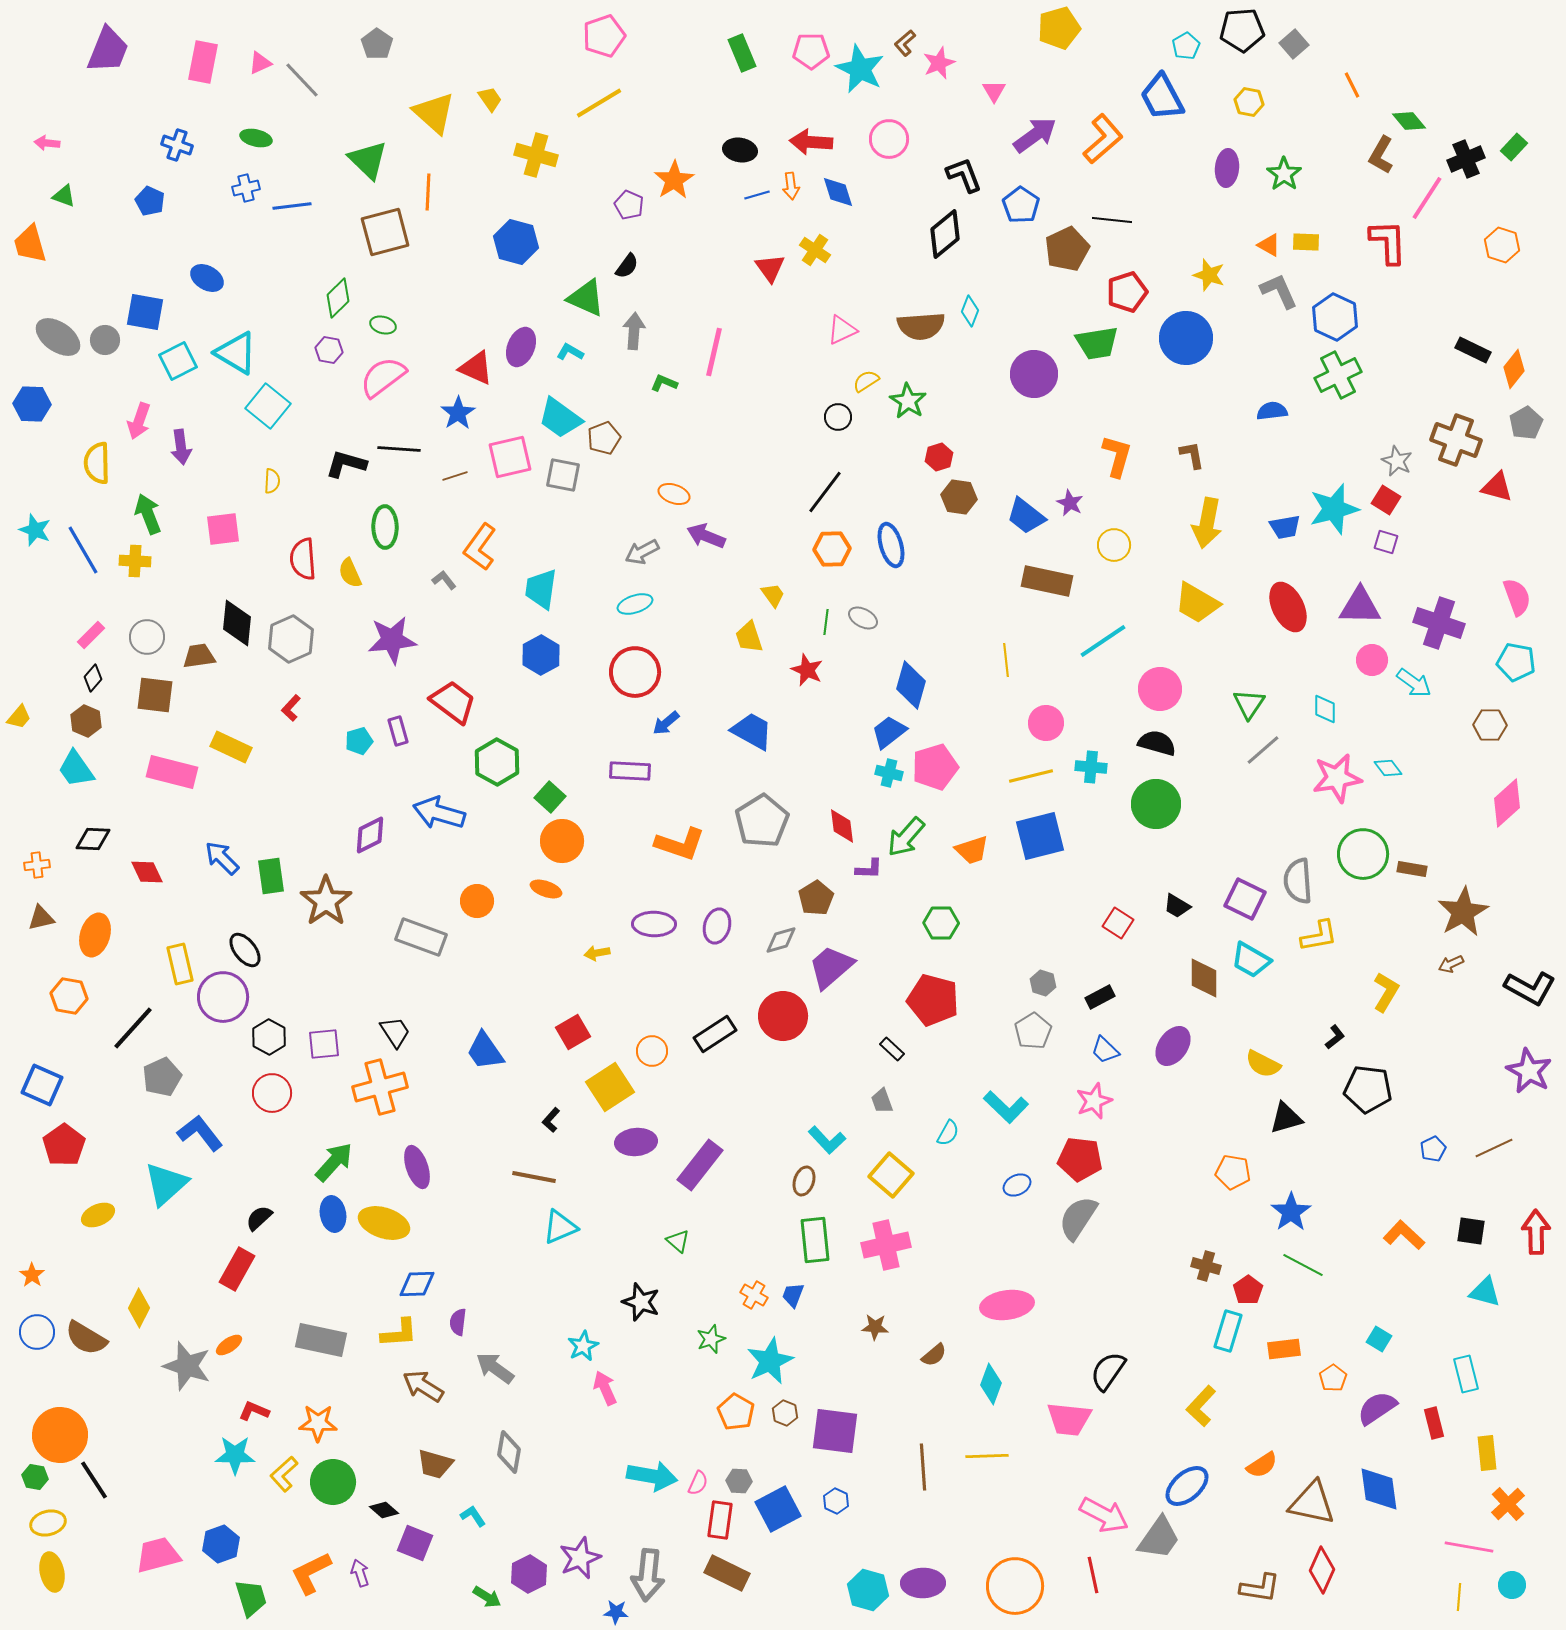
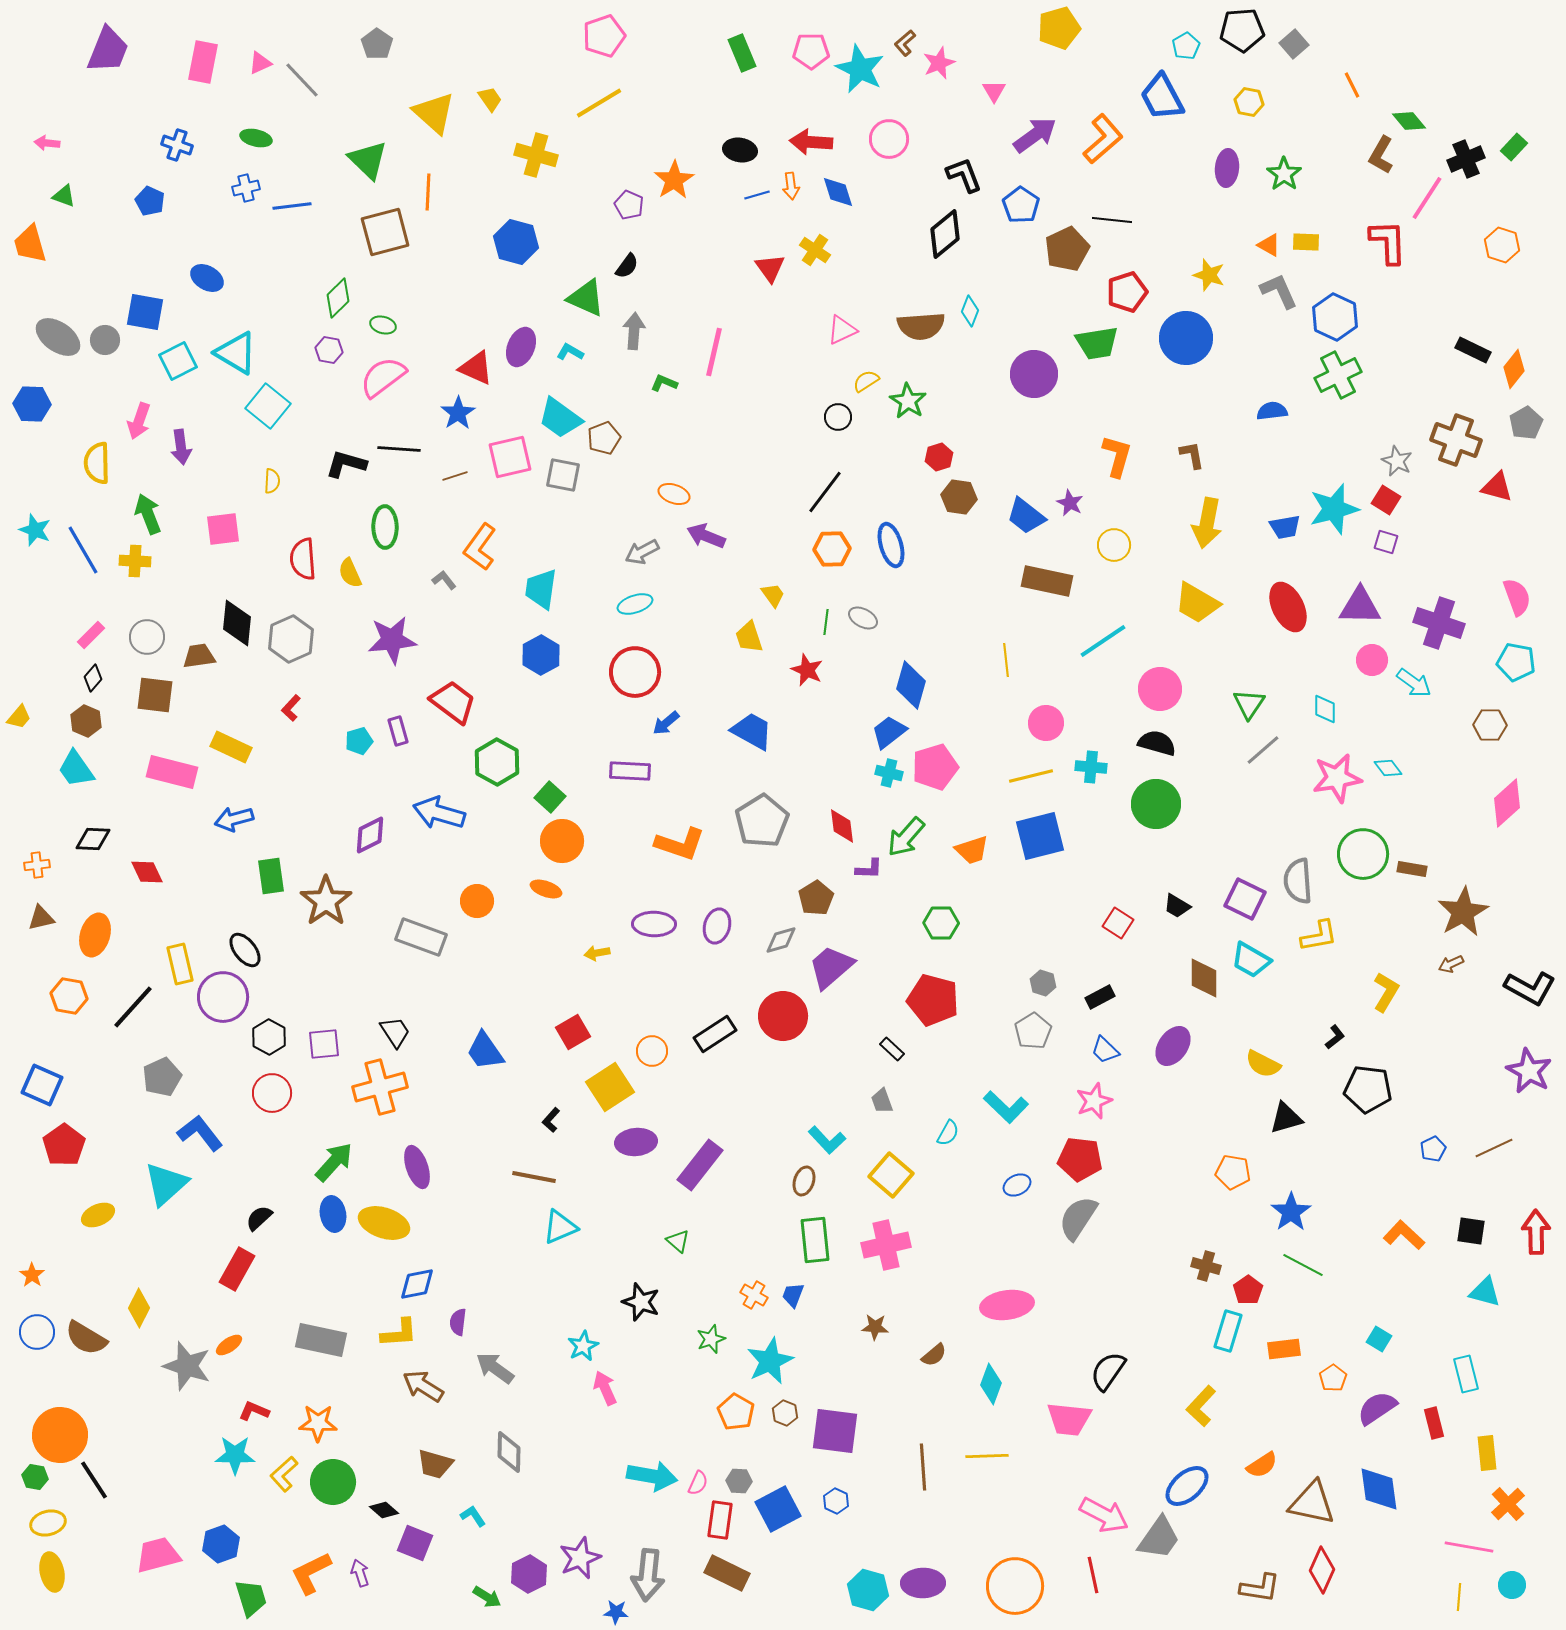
blue arrow at (222, 858): moved 12 px right, 39 px up; rotated 60 degrees counterclockwise
black line at (133, 1028): moved 21 px up
blue diamond at (417, 1284): rotated 9 degrees counterclockwise
gray diamond at (509, 1452): rotated 9 degrees counterclockwise
